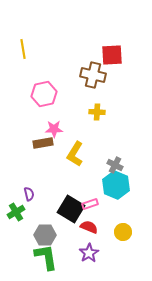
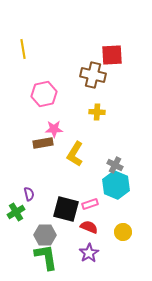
black square: moved 5 px left; rotated 16 degrees counterclockwise
